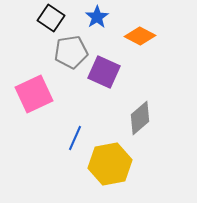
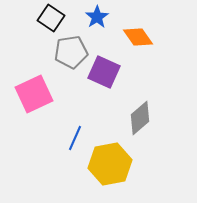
orange diamond: moved 2 px left, 1 px down; rotated 28 degrees clockwise
